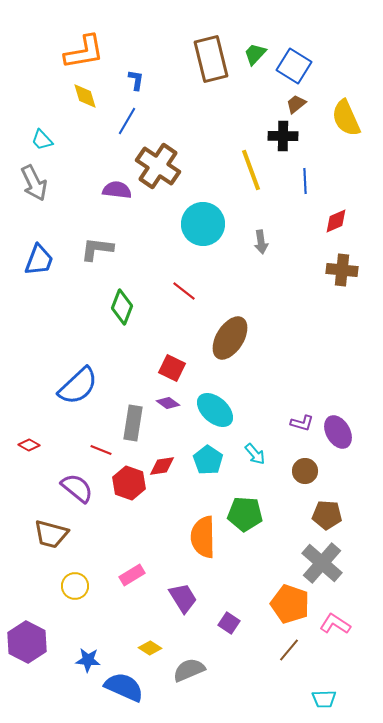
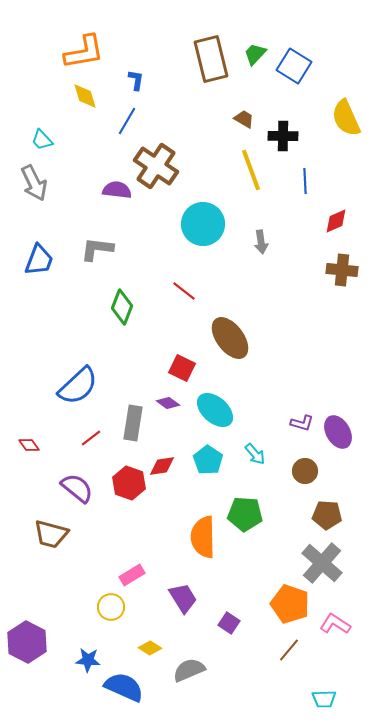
brown trapezoid at (296, 104): moved 52 px left, 15 px down; rotated 70 degrees clockwise
brown cross at (158, 166): moved 2 px left
brown ellipse at (230, 338): rotated 69 degrees counterclockwise
red square at (172, 368): moved 10 px right
red diamond at (29, 445): rotated 25 degrees clockwise
red line at (101, 450): moved 10 px left, 12 px up; rotated 60 degrees counterclockwise
yellow circle at (75, 586): moved 36 px right, 21 px down
